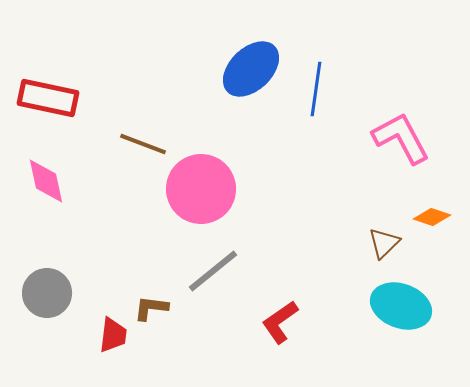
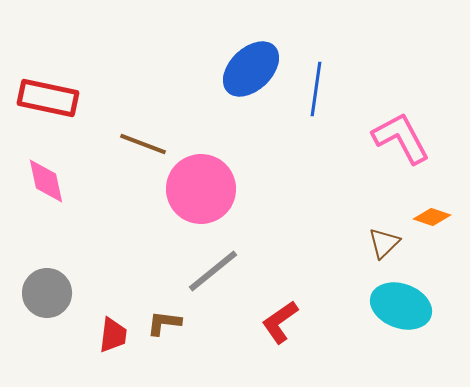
brown L-shape: moved 13 px right, 15 px down
